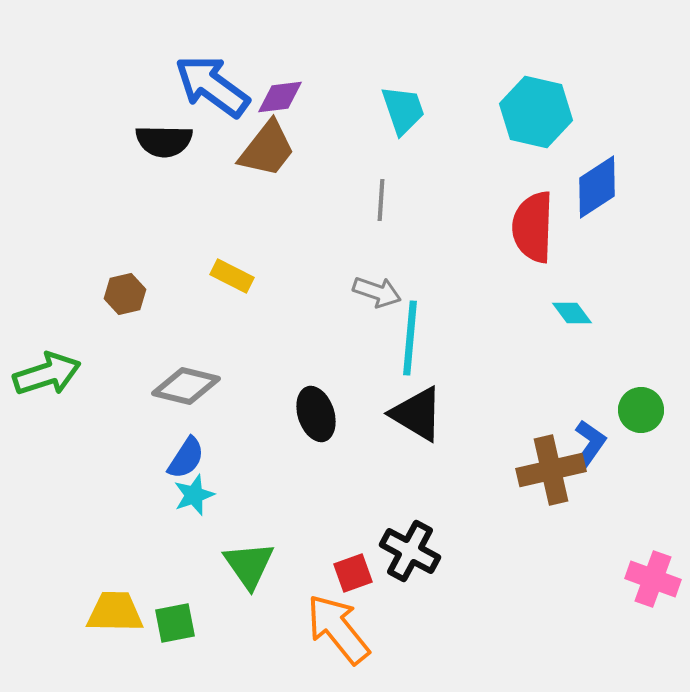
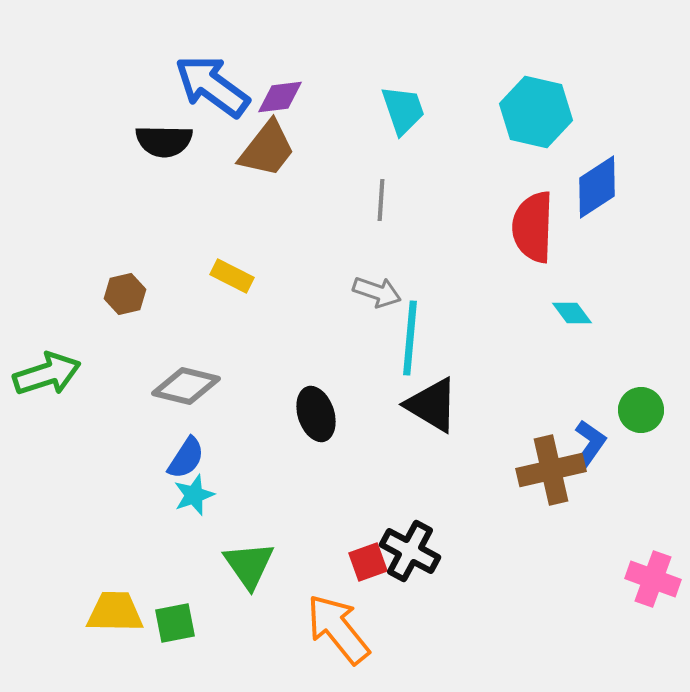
black triangle: moved 15 px right, 9 px up
red square: moved 15 px right, 11 px up
